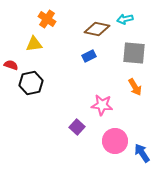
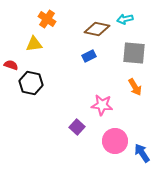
black hexagon: rotated 25 degrees clockwise
